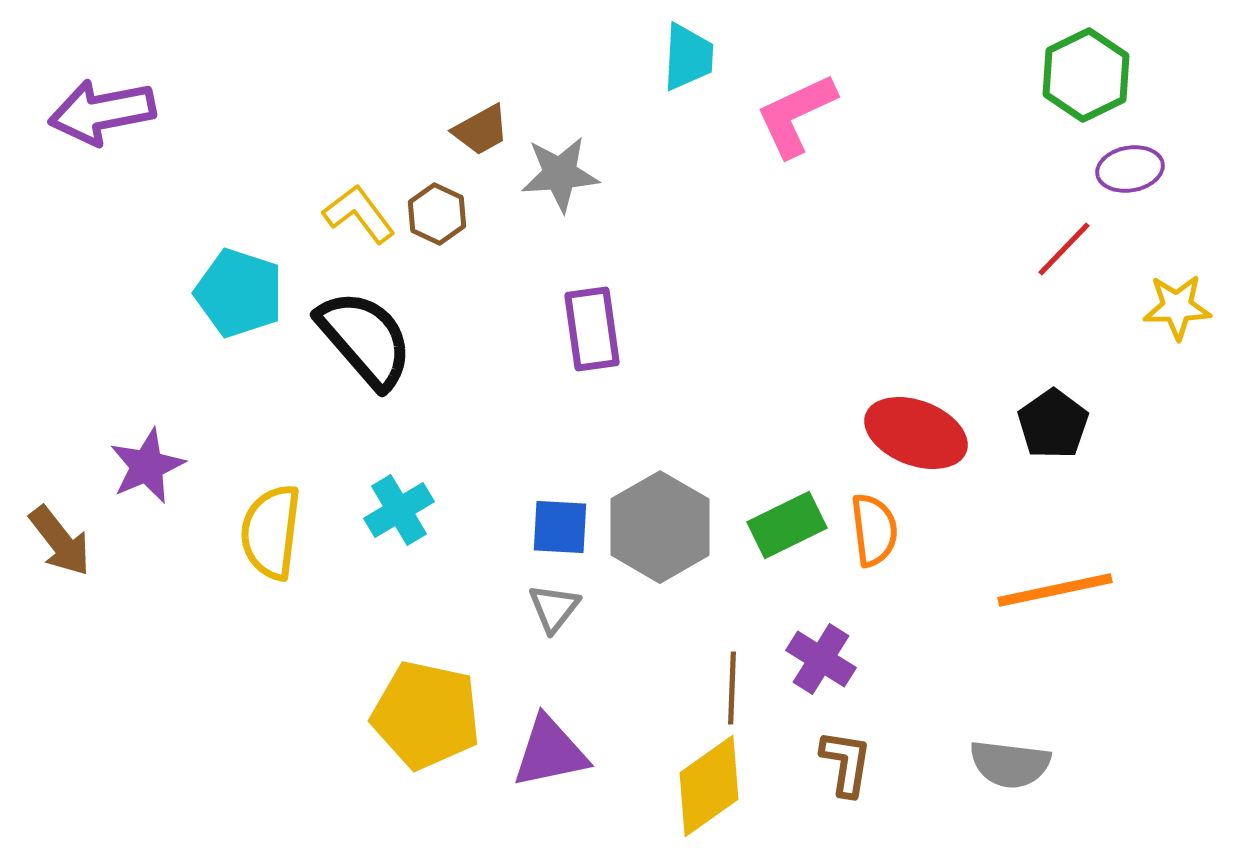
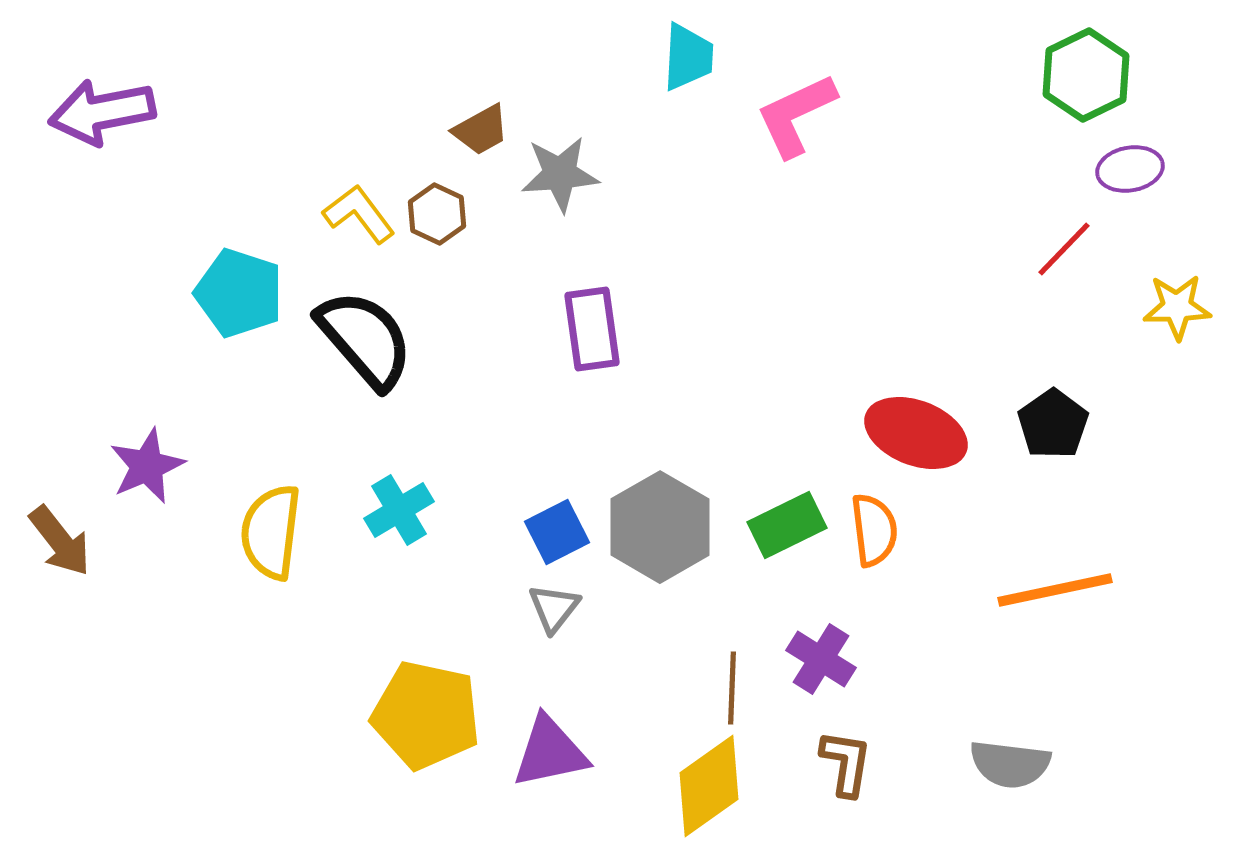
blue square: moved 3 px left, 5 px down; rotated 30 degrees counterclockwise
